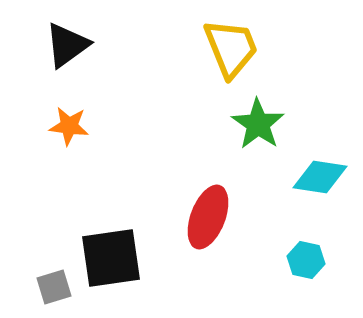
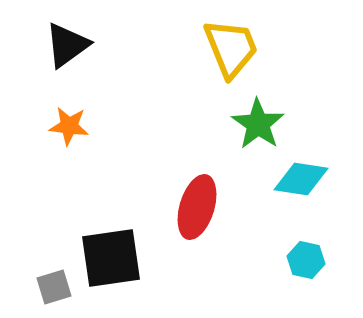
cyan diamond: moved 19 px left, 2 px down
red ellipse: moved 11 px left, 10 px up; rotated 4 degrees counterclockwise
